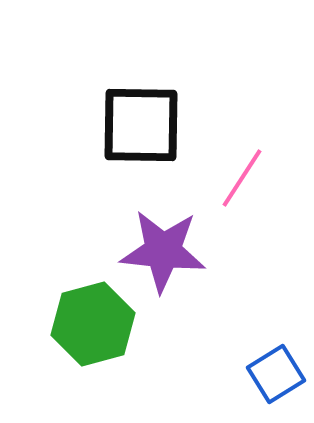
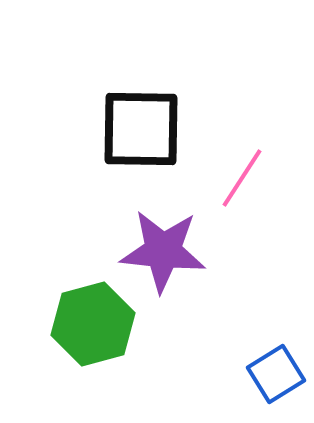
black square: moved 4 px down
